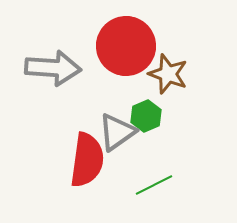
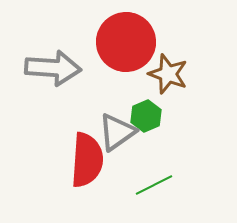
red circle: moved 4 px up
red semicircle: rotated 4 degrees counterclockwise
